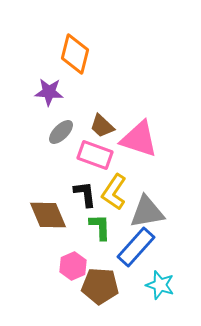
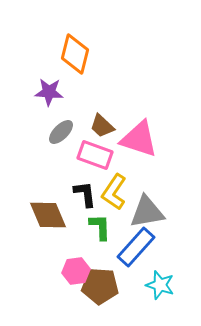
pink hexagon: moved 3 px right, 5 px down; rotated 16 degrees clockwise
